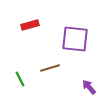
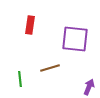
red rectangle: rotated 66 degrees counterclockwise
green line: rotated 21 degrees clockwise
purple arrow: rotated 63 degrees clockwise
